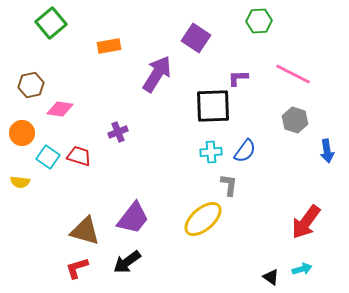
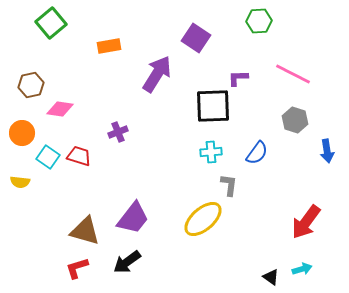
blue semicircle: moved 12 px right, 2 px down
